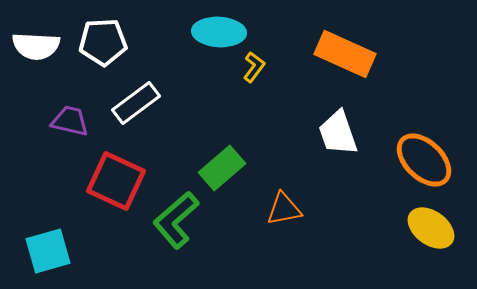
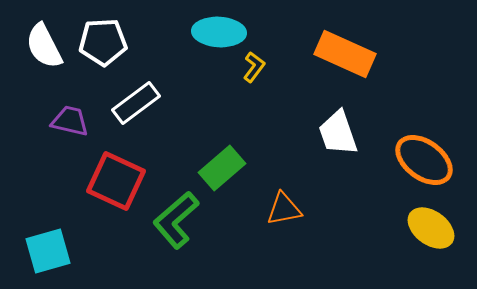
white semicircle: moved 8 px right; rotated 60 degrees clockwise
orange ellipse: rotated 8 degrees counterclockwise
